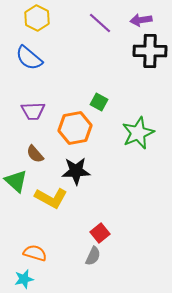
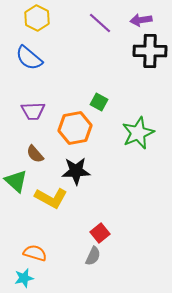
cyan star: moved 1 px up
